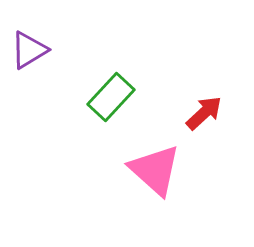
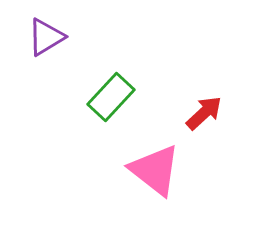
purple triangle: moved 17 px right, 13 px up
pink triangle: rotated 4 degrees counterclockwise
